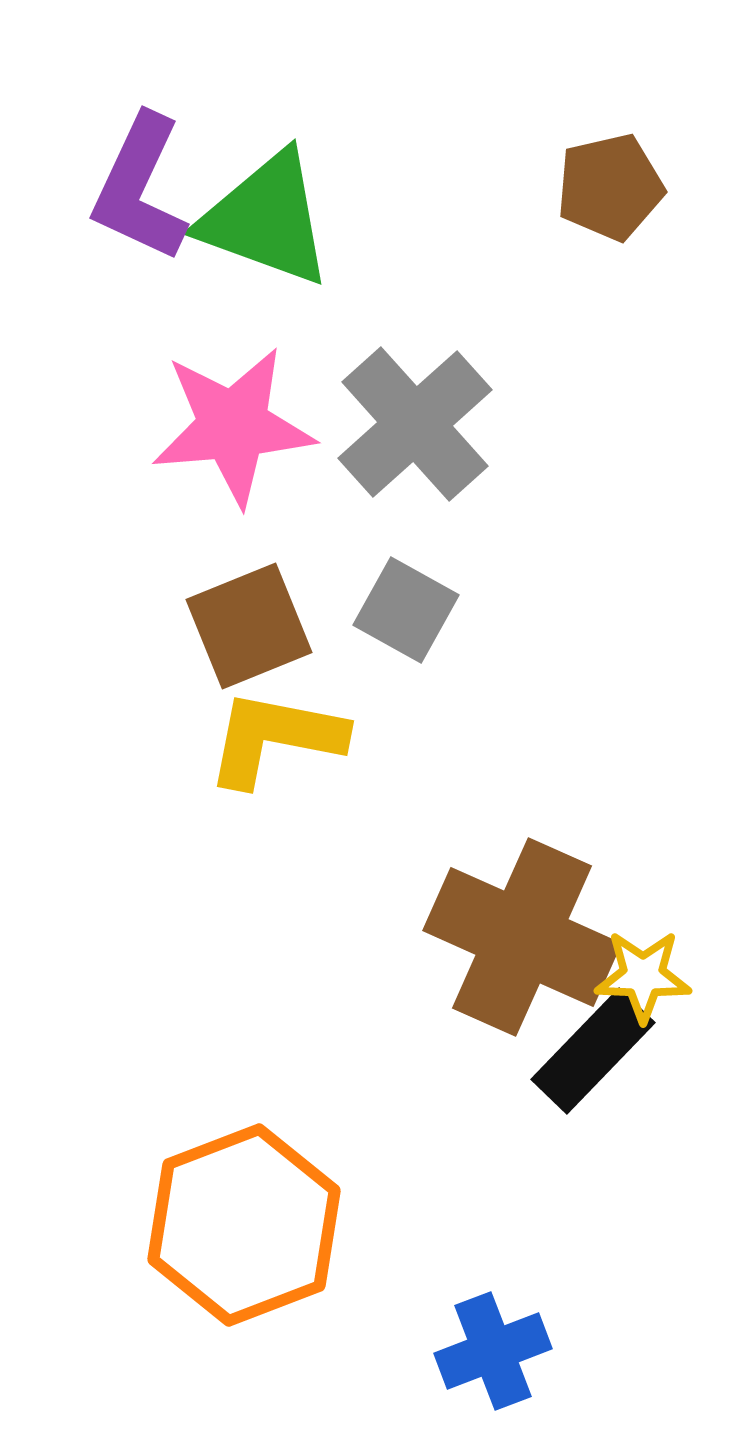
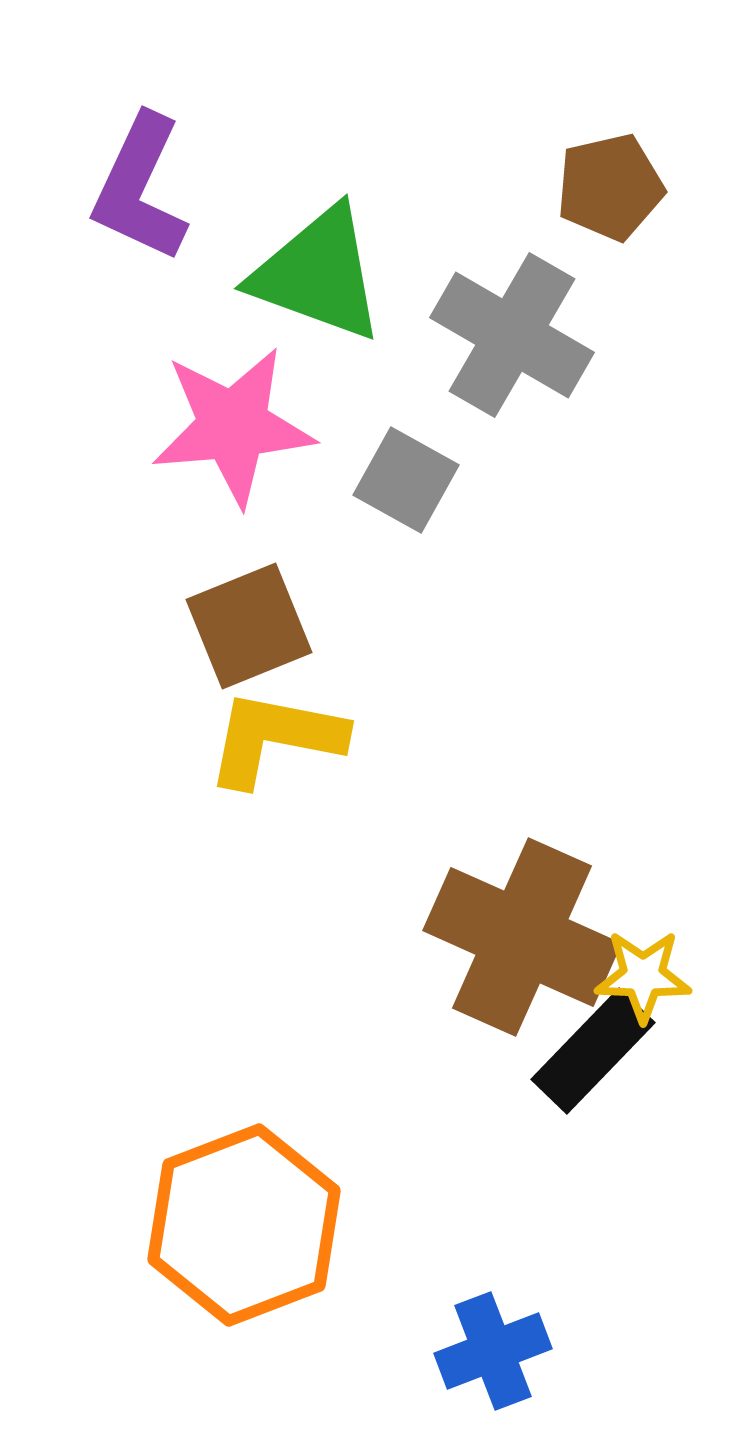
green triangle: moved 52 px right, 55 px down
gray cross: moved 97 px right, 89 px up; rotated 18 degrees counterclockwise
gray square: moved 130 px up
